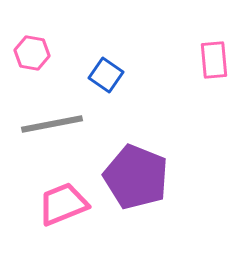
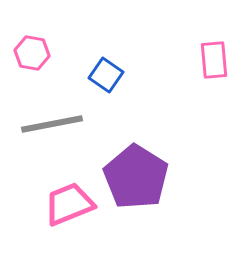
purple pentagon: rotated 10 degrees clockwise
pink trapezoid: moved 6 px right
